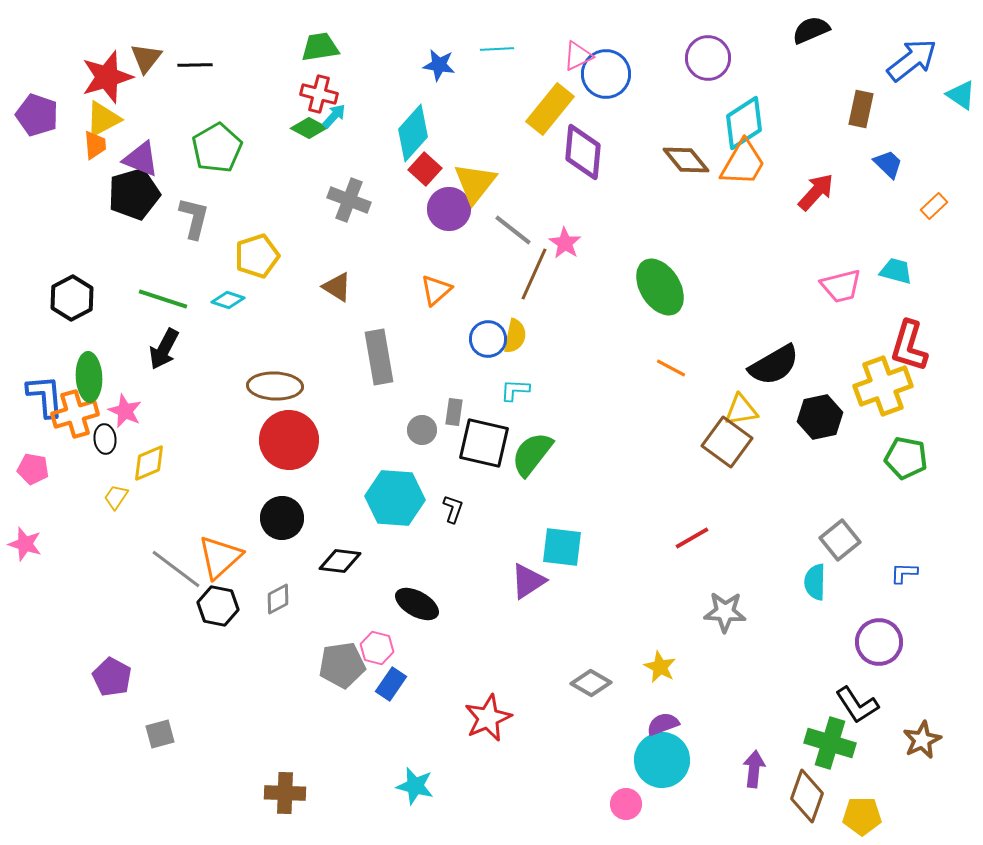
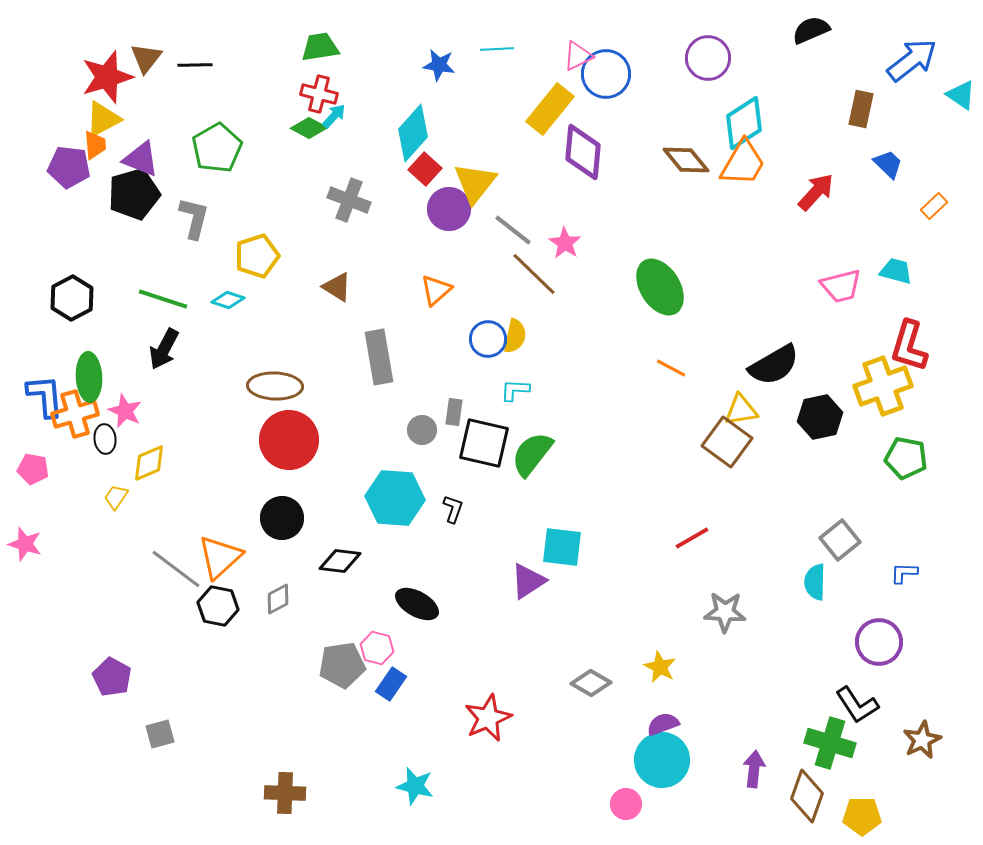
purple pentagon at (37, 115): moved 32 px right, 52 px down; rotated 12 degrees counterclockwise
brown line at (534, 274): rotated 70 degrees counterclockwise
